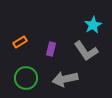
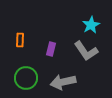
cyan star: moved 2 px left
orange rectangle: moved 2 px up; rotated 56 degrees counterclockwise
gray arrow: moved 2 px left, 3 px down
